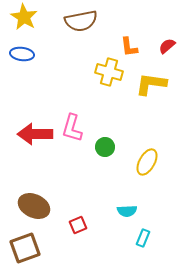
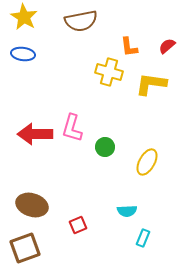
blue ellipse: moved 1 px right
brown ellipse: moved 2 px left, 1 px up; rotated 8 degrees counterclockwise
